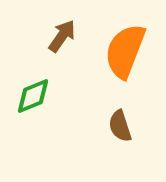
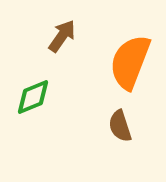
orange semicircle: moved 5 px right, 11 px down
green diamond: moved 1 px down
